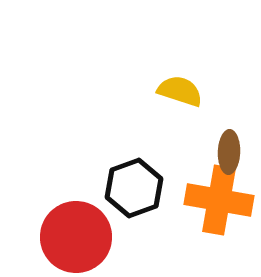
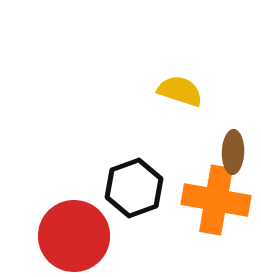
brown ellipse: moved 4 px right
orange cross: moved 3 px left
red circle: moved 2 px left, 1 px up
